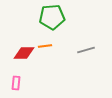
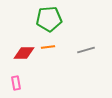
green pentagon: moved 3 px left, 2 px down
orange line: moved 3 px right, 1 px down
pink rectangle: rotated 16 degrees counterclockwise
